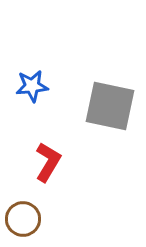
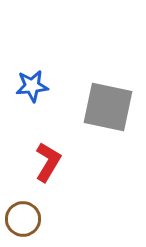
gray square: moved 2 px left, 1 px down
